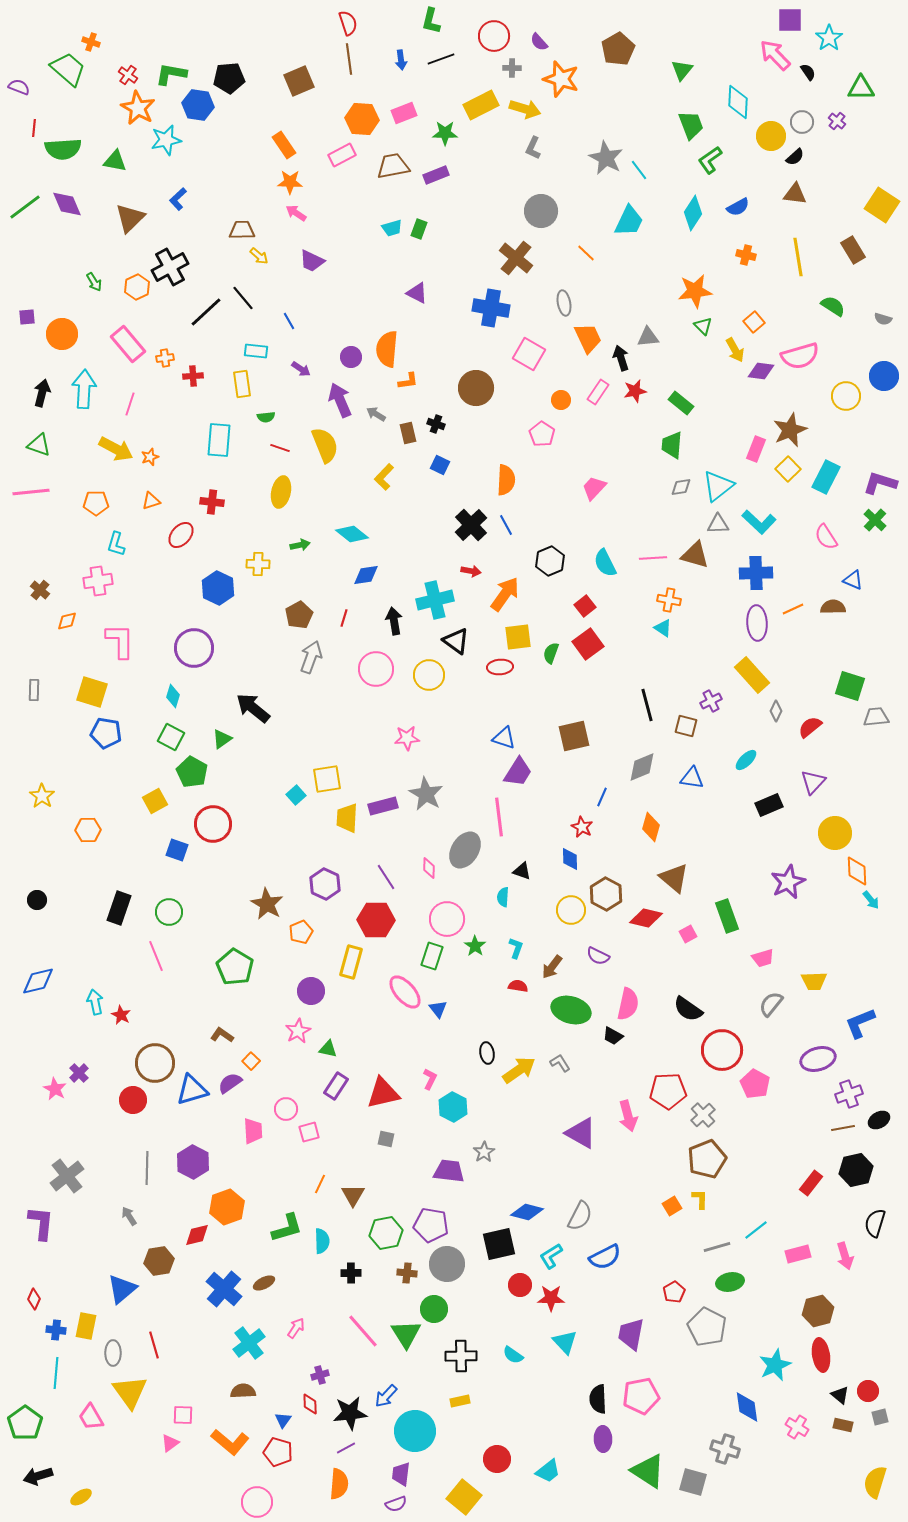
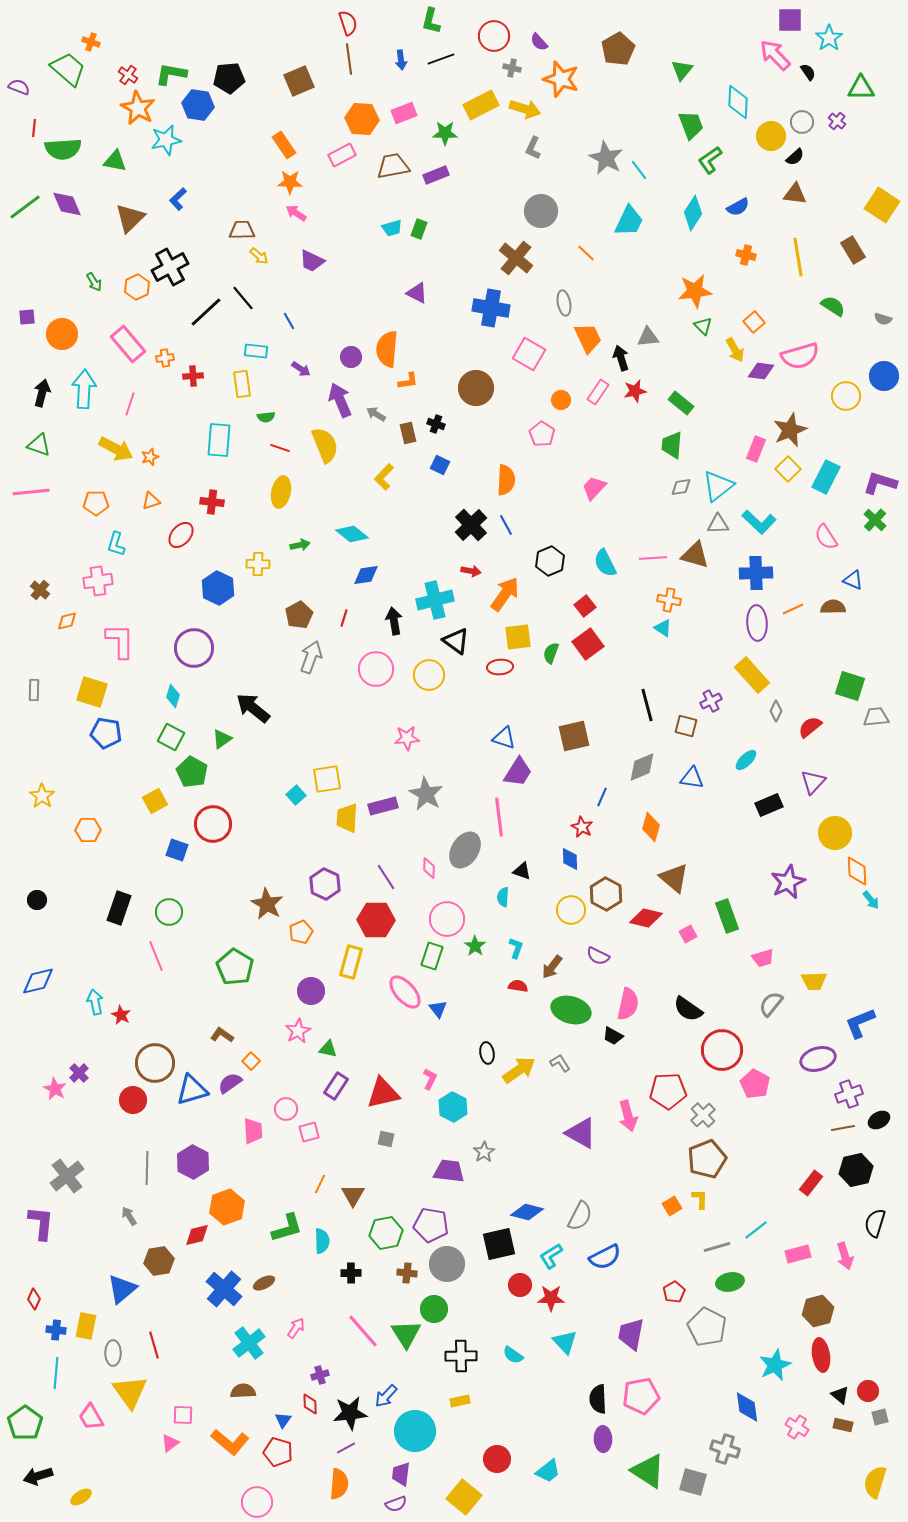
gray cross at (512, 68): rotated 12 degrees clockwise
